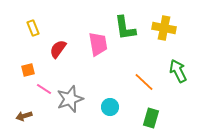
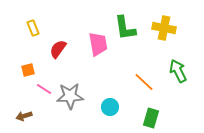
gray star: moved 3 px up; rotated 16 degrees clockwise
